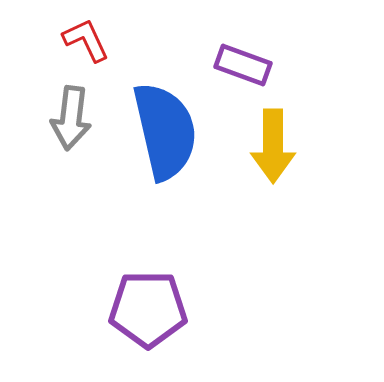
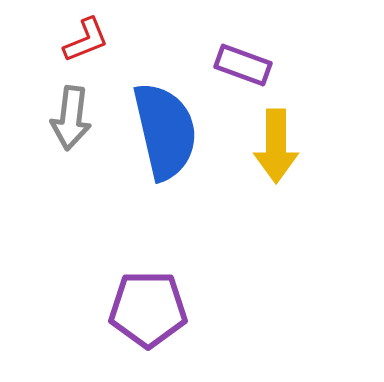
red L-shape: rotated 93 degrees clockwise
yellow arrow: moved 3 px right
